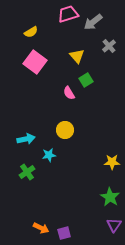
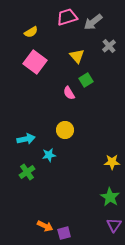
pink trapezoid: moved 1 px left, 3 px down
orange arrow: moved 4 px right, 2 px up
